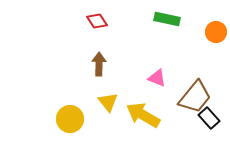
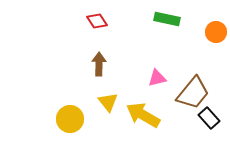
pink triangle: rotated 36 degrees counterclockwise
brown trapezoid: moved 2 px left, 4 px up
